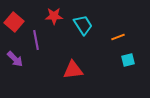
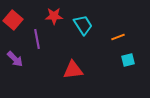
red square: moved 1 px left, 2 px up
purple line: moved 1 px right, 1 px up
